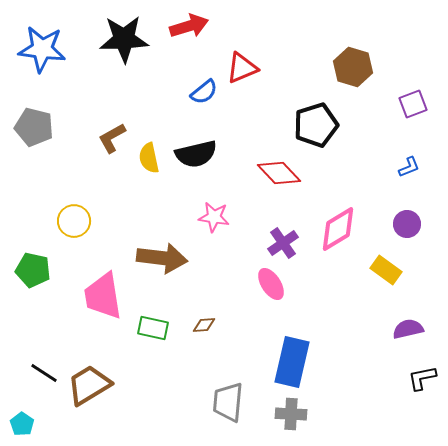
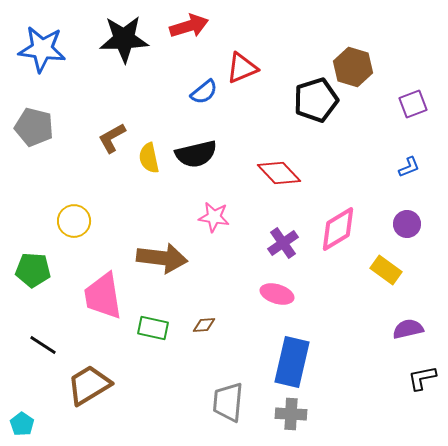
black pentagon: moved 25 px up
green pentagon: rotated 8 degrees counterclockwise
pink ellipse: moved 6 px right, 10 px down; rotated 40 degrees counterclockwise
black line: moved 1 px left, 28 px up
